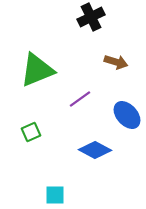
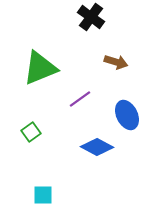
black cross: rotated 28 degrees counterclockwise
green triangle: moved 3 px right, 2 px up
blue ellipse: rotated 16 degrees clockwise
green square: rotated 12 degrees counterclockwise
blue diamond: moved 2 px right, 3 px up
cyan square: moved 12 px left
